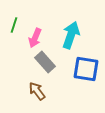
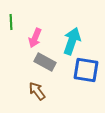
green line: moved 3 px left, 3 px up; rotated 21 degrees counterclockwise
cyan arrow: moved 1 px right, 6 px down
gray rectangle: rotated 20 degrees counterclockwise
blue square: moved 1 px down
